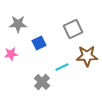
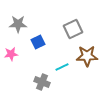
blue square: moved 1 px left, 1 px up
gray cross: rotated 21 degrees counterclockwise
